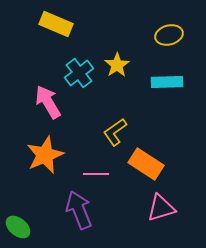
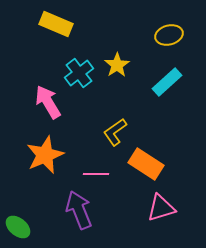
cyan rectangle: rotated 40 degrees counterclockwise
